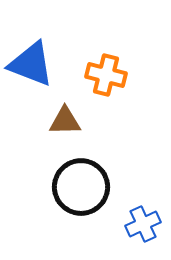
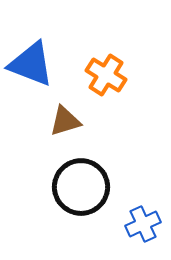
orange cross: rotated 18 degrees clockwise
brown triangle: rotated 16 degrees counterclockwise
